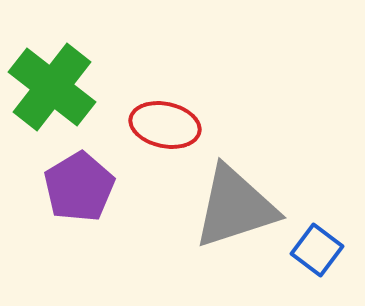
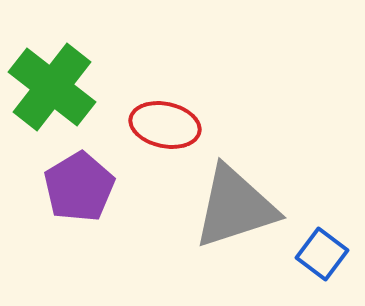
blue square: moved 5 px right, 4 px down
